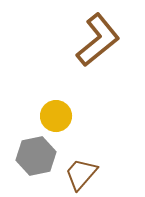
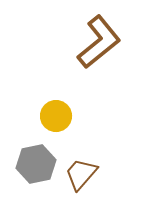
brown L-shape: moved 1 px right, 2 px down
gray hexagon: moved 8 px down
